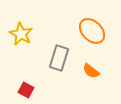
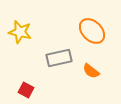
yellow star: moved 1 px left, 2 px up; rotated 15 degrees counterclockwise
gray rectangle: rotated 60 degrees clockwise
